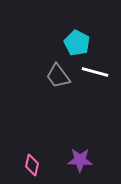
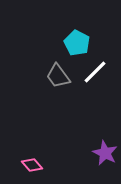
white line: rotated 60 degrees counterclockwise
purple star: moved 25 px right, 7 px up; rotated 25 degrees clockwise
pink diamond: rotated 55 degrees counterclockwise
